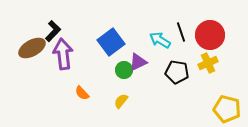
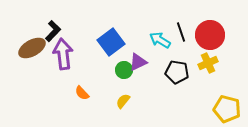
yellow semicircle: moved 2 px right
